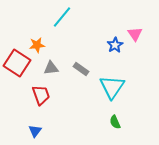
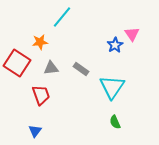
pink triangle: moved 3 px left
orange star: moved 3 px right, 3 px up
